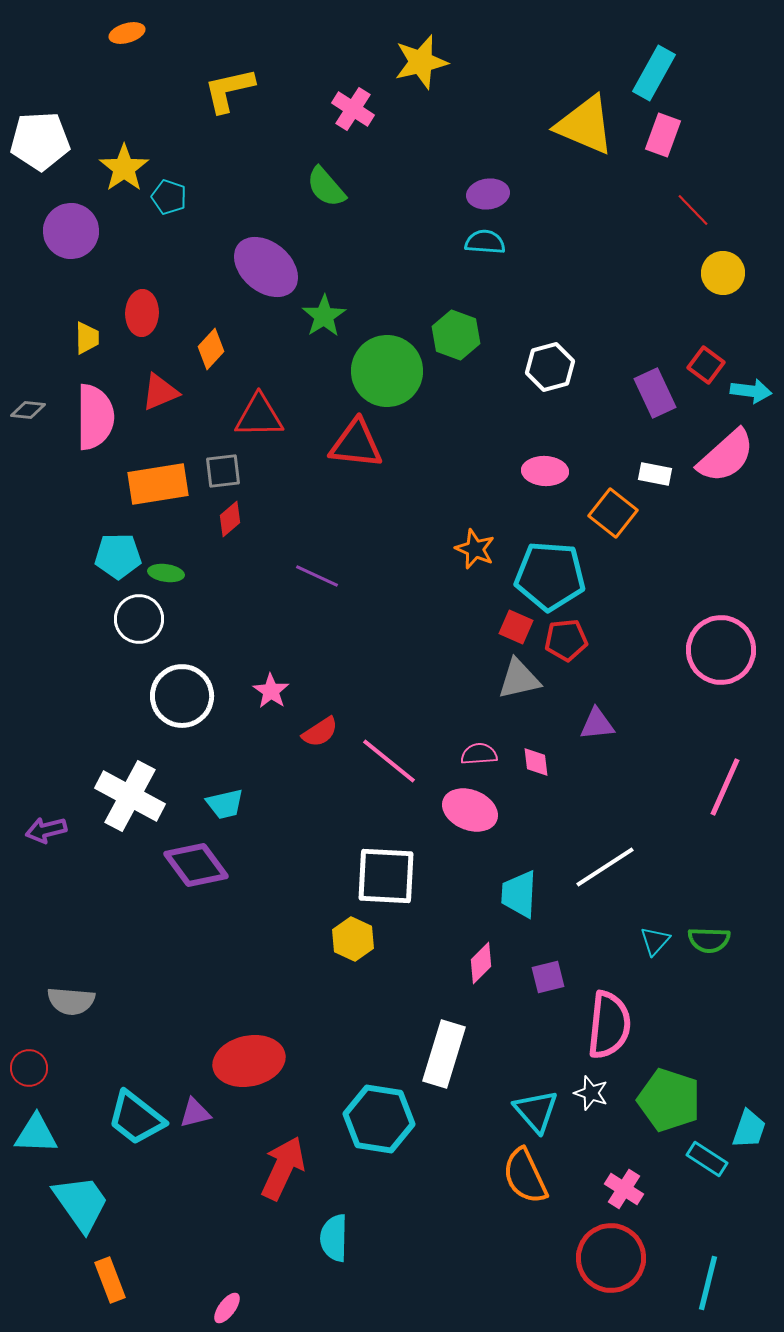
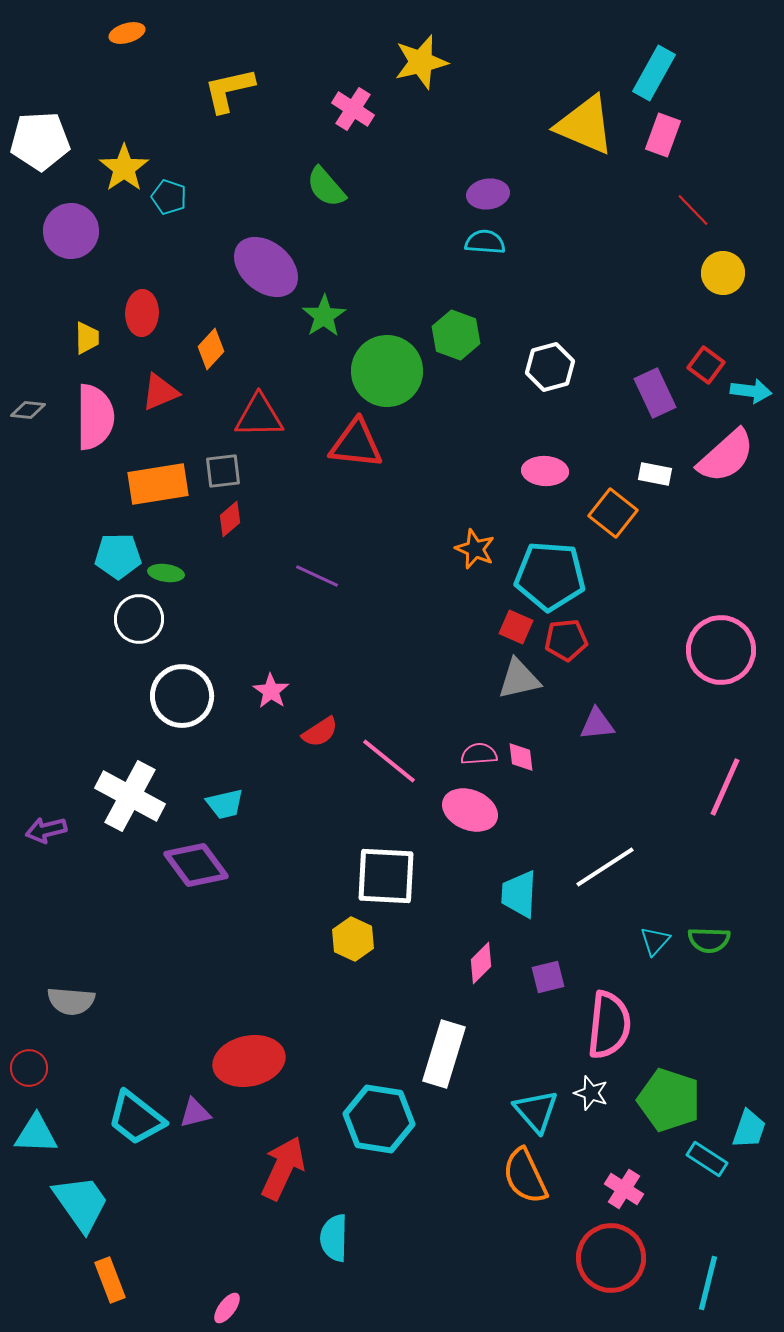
pink diamond at (536, 762): moved 15 px left, 5 px up
